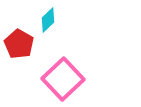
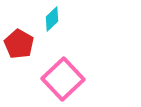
cyan diamond: moved 4 px right, 1 px up
